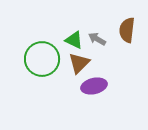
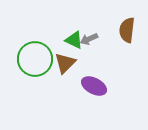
gray arrow: moved 8 px left; rotated 54 degrees counterclockwise
green circle: moved 7 px left
brown triangle: moved 14 px left
purple ellipse: rotated 40 degrees clockwise
